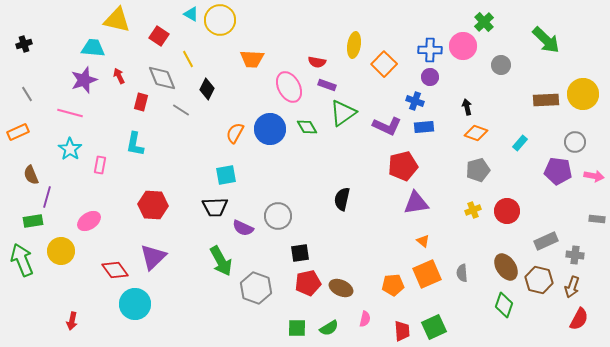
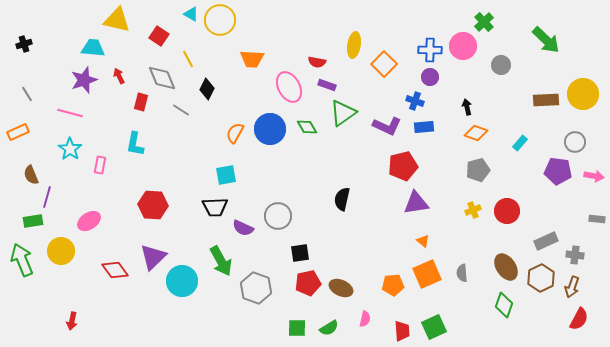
brown hexagon at (539, 280): moved 2 px right, 2 px up; rotated 20 degrees clockwise
cyan circle at (135, 304): moved 47 px right, 23 px up
